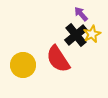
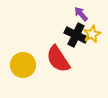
black cross: rotated 25 degrees counterclockwise
